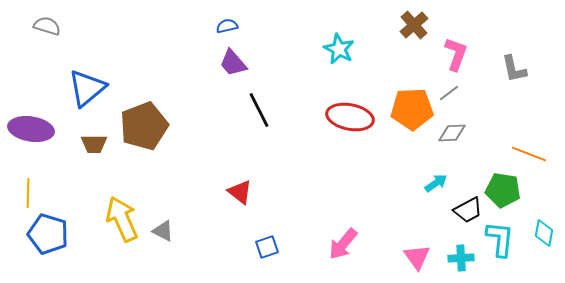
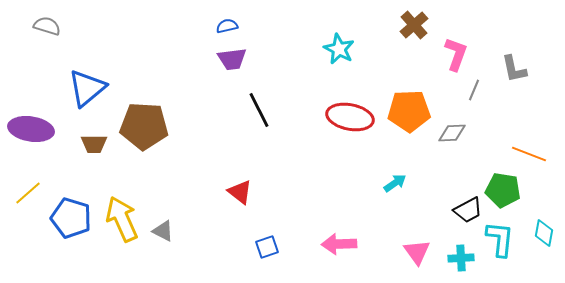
purple trapezoid: moved 1 px left, 4 px up; rotated 56 degrees counterclockwise
gray line: moved 25 px right, 3 px up; rotated 30 degrees counterclockwise
orange pentagon: moved 3 px left, 2 px down
brown pentagon: rotated 24 degrees clockwise
cyan arrow: moved 41 px left
yellow line: rotated 48 degrees clockwise
blue pentagon: moved 23 px right, 16 px up
pink arrow: moved 4 px left; rotated 48 degrees clockwise
pink triangle: moved 5 px up
